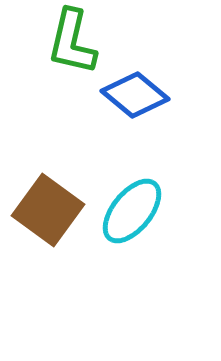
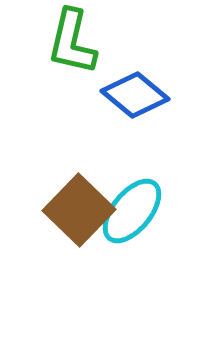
brown square: moved 31 px right; rotated 8 degrees clockwise
